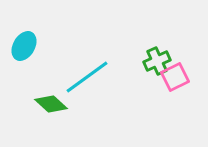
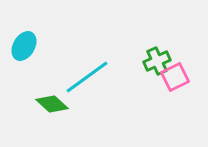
green diamond: moved 1 px right
